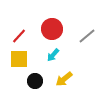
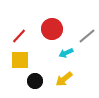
cyan arrow: moved 13 px right, 2 px up; rotated 24 degrees clockwise
yellow square: moved 1 px right, 1 px down
